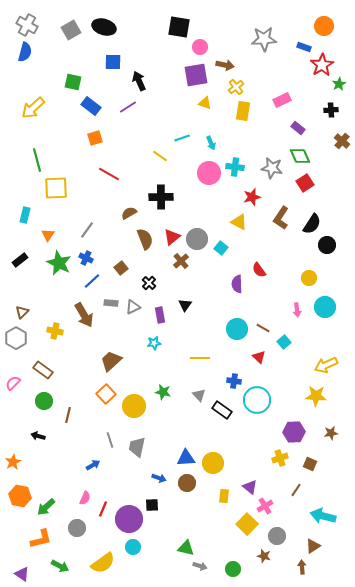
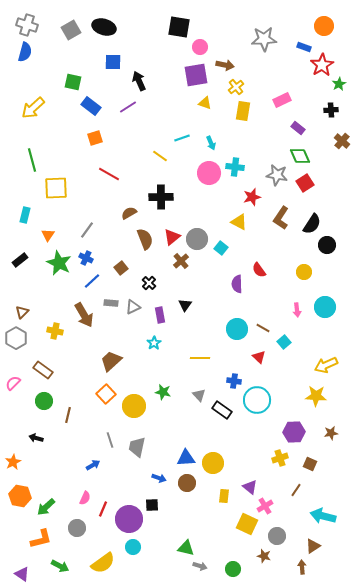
gray cross at (27, 25): rotated 10 degrees counterclockwise
green line at (37, 160): moved 5 px left
gray star at (272, 168): moved 5 px right, 7 px down
yellow circle at (309, 278): moved 5 px left, 6 px up
cyan star at (154, 343): rotated 24 degrees counterclockwise
black arrow at (38, 436): moved 2 px left, 2 px down
yellow square at (247, 524): rotated 20 degrees counterclockwise
